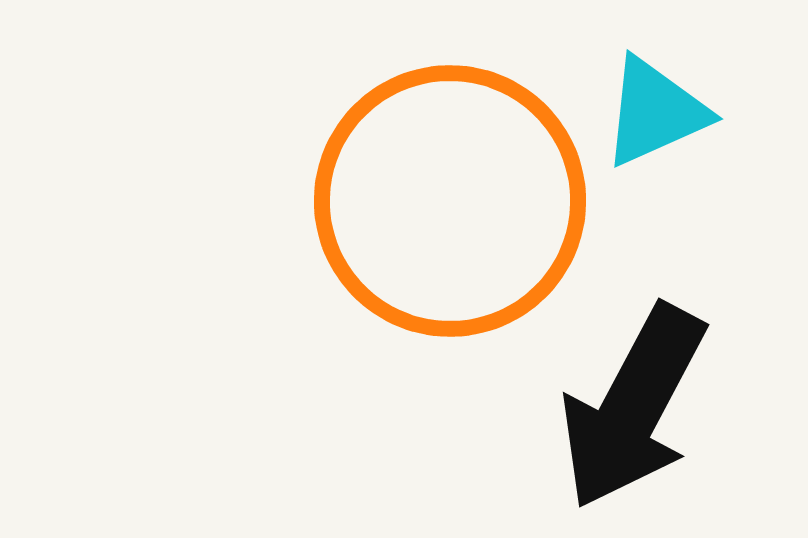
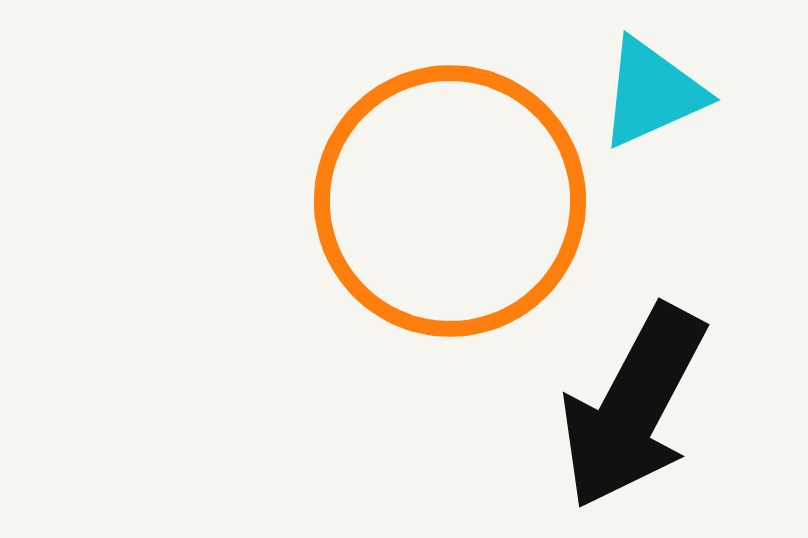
cyan triangle: moved 3 px left, 19 px up
